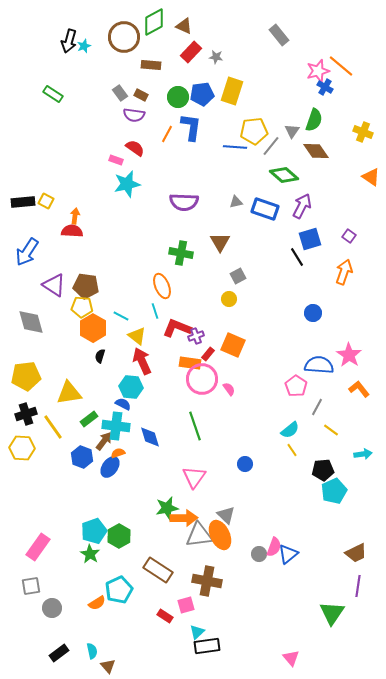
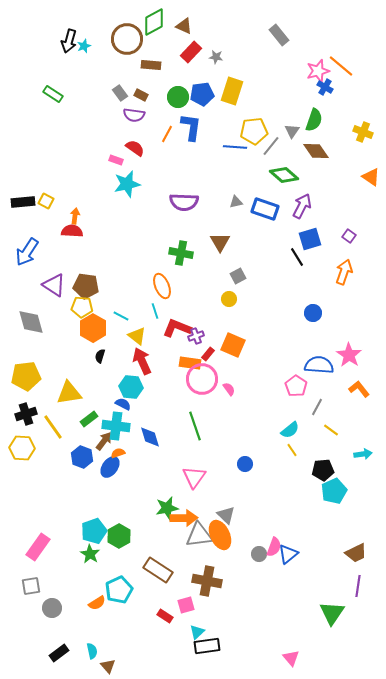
brown circle at (124, 37): moved 3 px right, 2 px down
